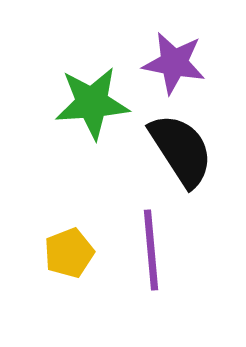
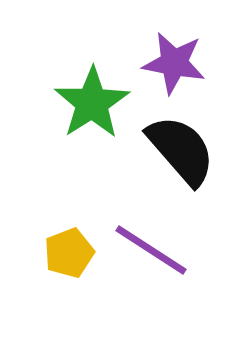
green star: rotated 28 degrees counterclockwise
black semicircle: rotated 8 degrees counterclockwise
purple line: rotated 52 degrees counterclockwise
